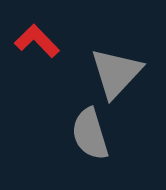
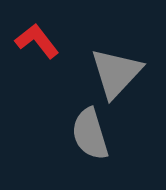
red L-shape: rotated 6 degrees clockwise
